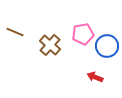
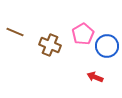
pink pentagon: rotated 20 degrees counterclockwise
brown cross: rotated 20 degrees counterclockwise
